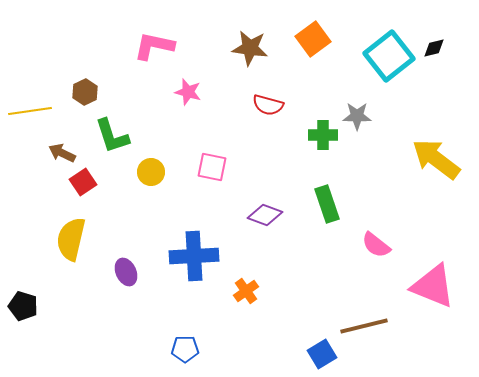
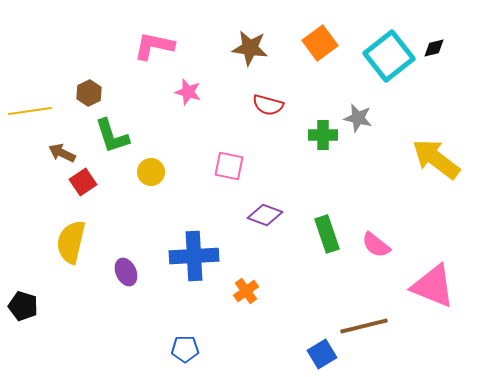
orange square: moved 7 px right, 4 px down
brown hexagon: moved 4 px right, 1 px down
gray star: moved 1 px right, 2 px down; rotated 12 degrees clockwise
pink square: moved 17 px right, 1 px up
green rectangle: moved 30 px down
yellow semicircle: moved 3 px down
